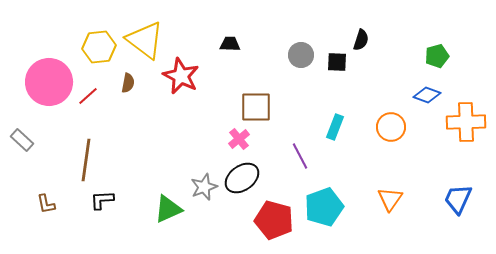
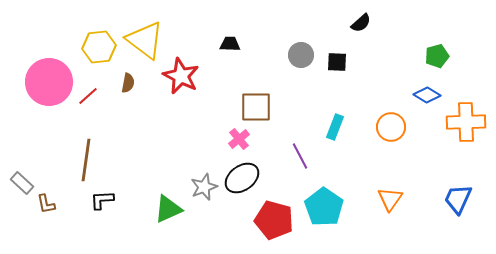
black semicircle: moved 17 px up; rotated 30 degrees clockwise
blue diamond: rotated 12 degrees clockwise
gray rectangle: moved 43 px down
cyan pentagon: rotated 18 degrees counterclockwise
